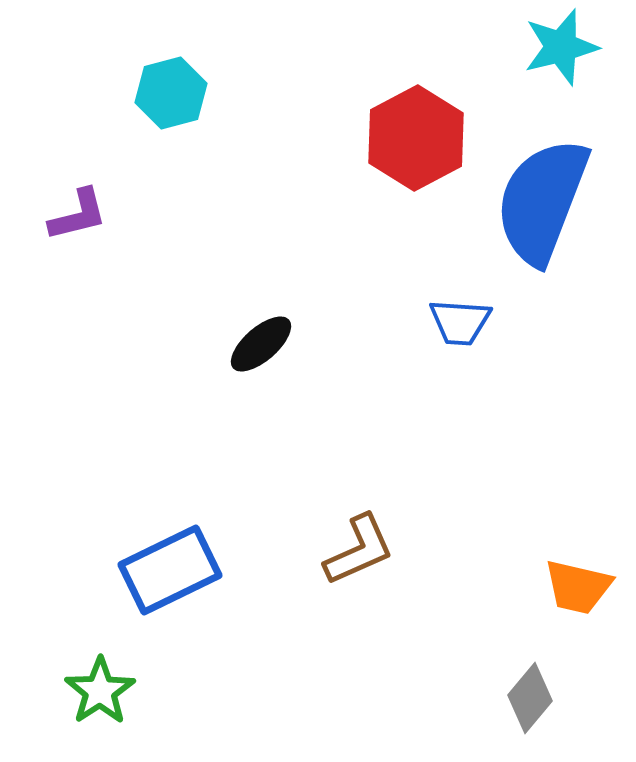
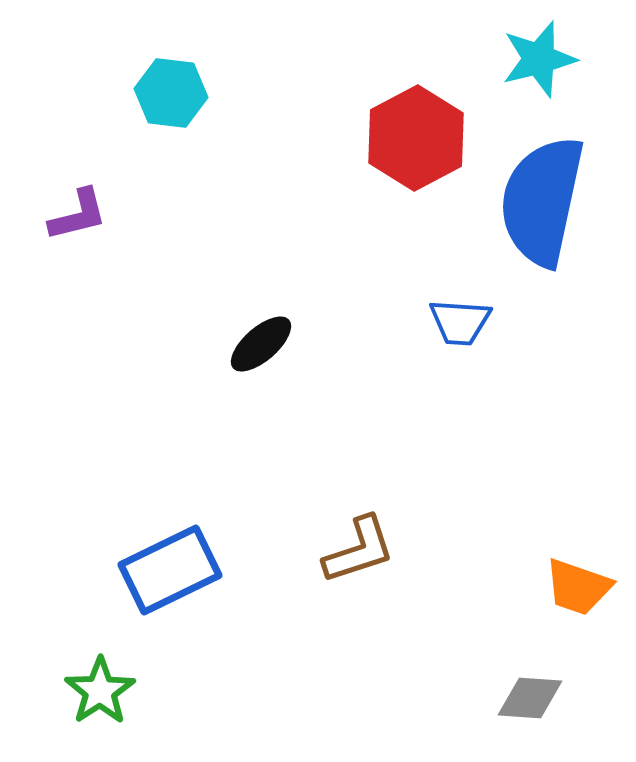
cyan star: moved 22 px left, 12 px down
cyan hexagon: rotated 22 degrees clockwise
blue semicircle: rotated 9 degrees counterclockwise
brown L-shape: rotated 6 degrees clockwise
orange trapezoid: rotated 6 degrees clockwise
gray diamond: rotated 54 degrees clockwise
